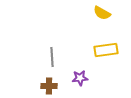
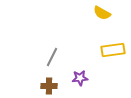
yellow rectangle: moved 7 px right
gray line: rotated 30 degrees clockwise
